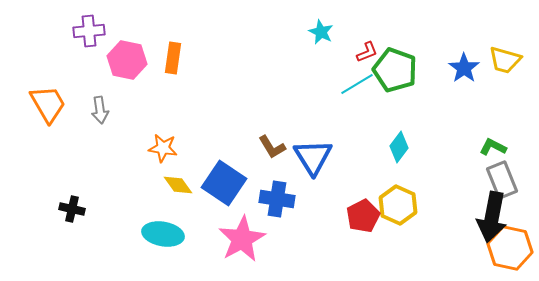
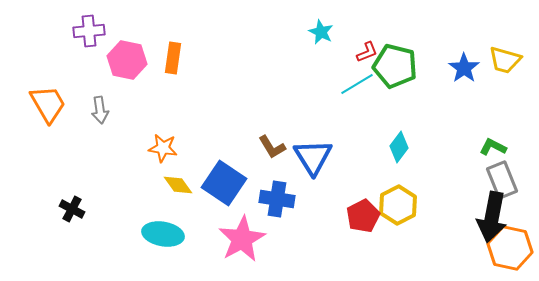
green pentagon: moved 4 px up; rotated 6 degrees counterclockwise
yellow hexagon: rotated 9 degrees clockwise
black cross: rotated 15 degrees clockwise
